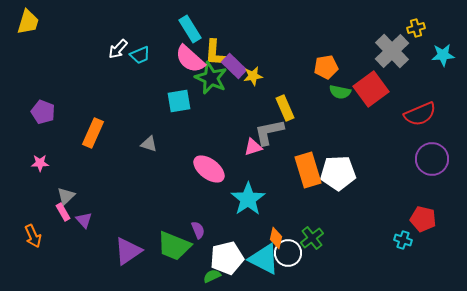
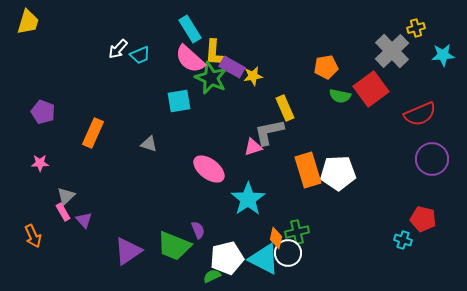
purple rectangle at (234, 66): moved 2 px left, 1 px down; rotated 15 degrees counterclockwise
green semicircle at (340, 92): moved 4 px down
green cross at (312, 238): moved 15 px left, 6 px up; rotated 25 degrees clockwise
